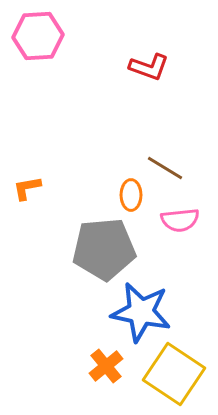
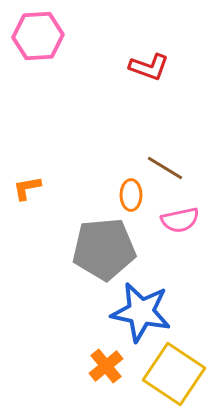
pink semicircle: rotated 6 degrees counterclockwise
